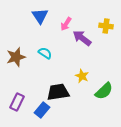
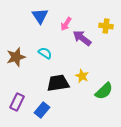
black trapezoid: moved 9 px up
